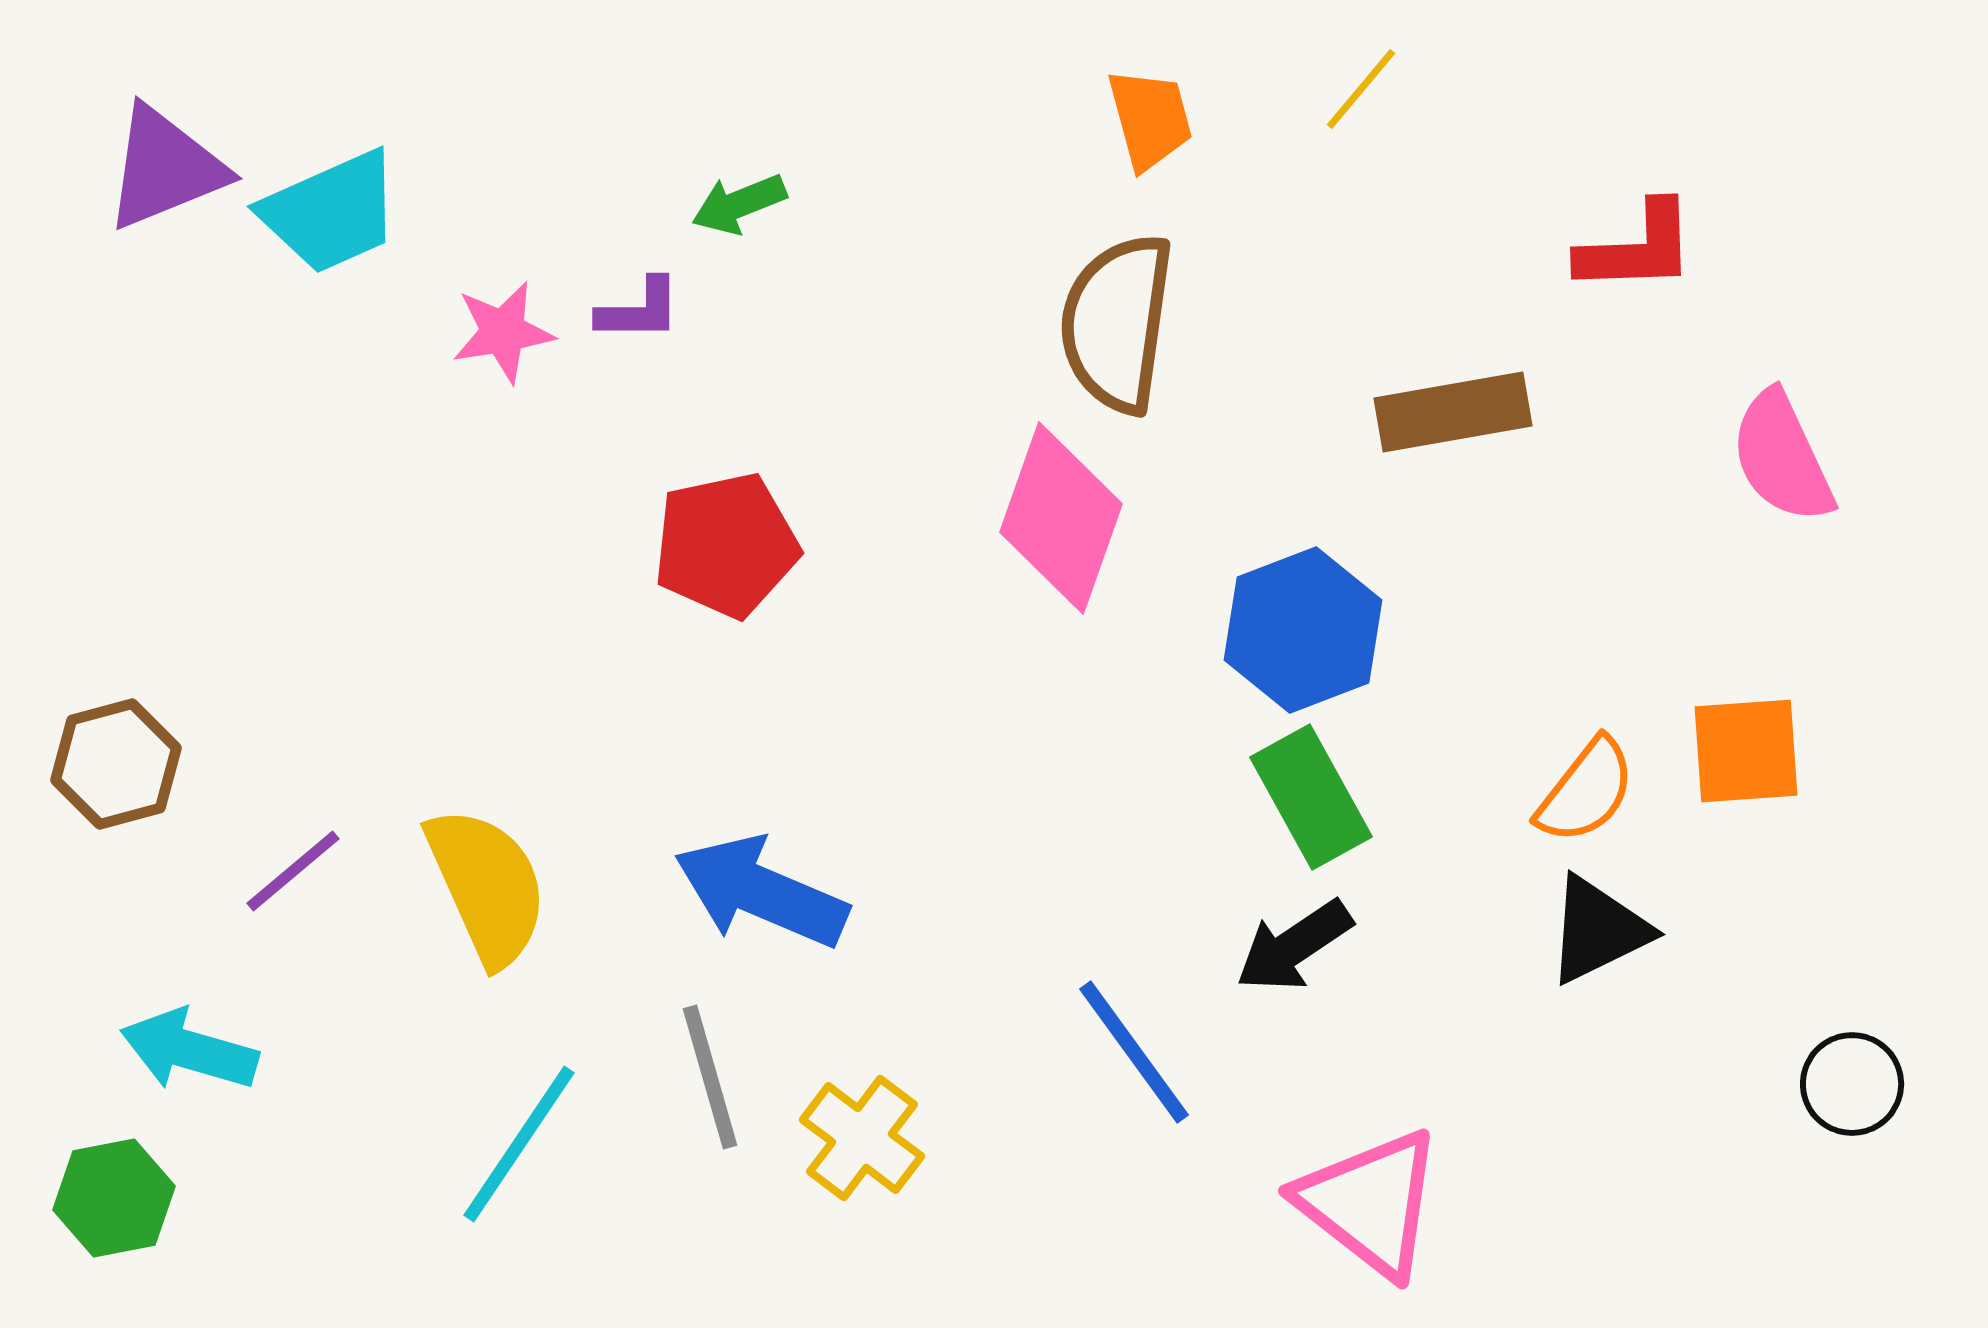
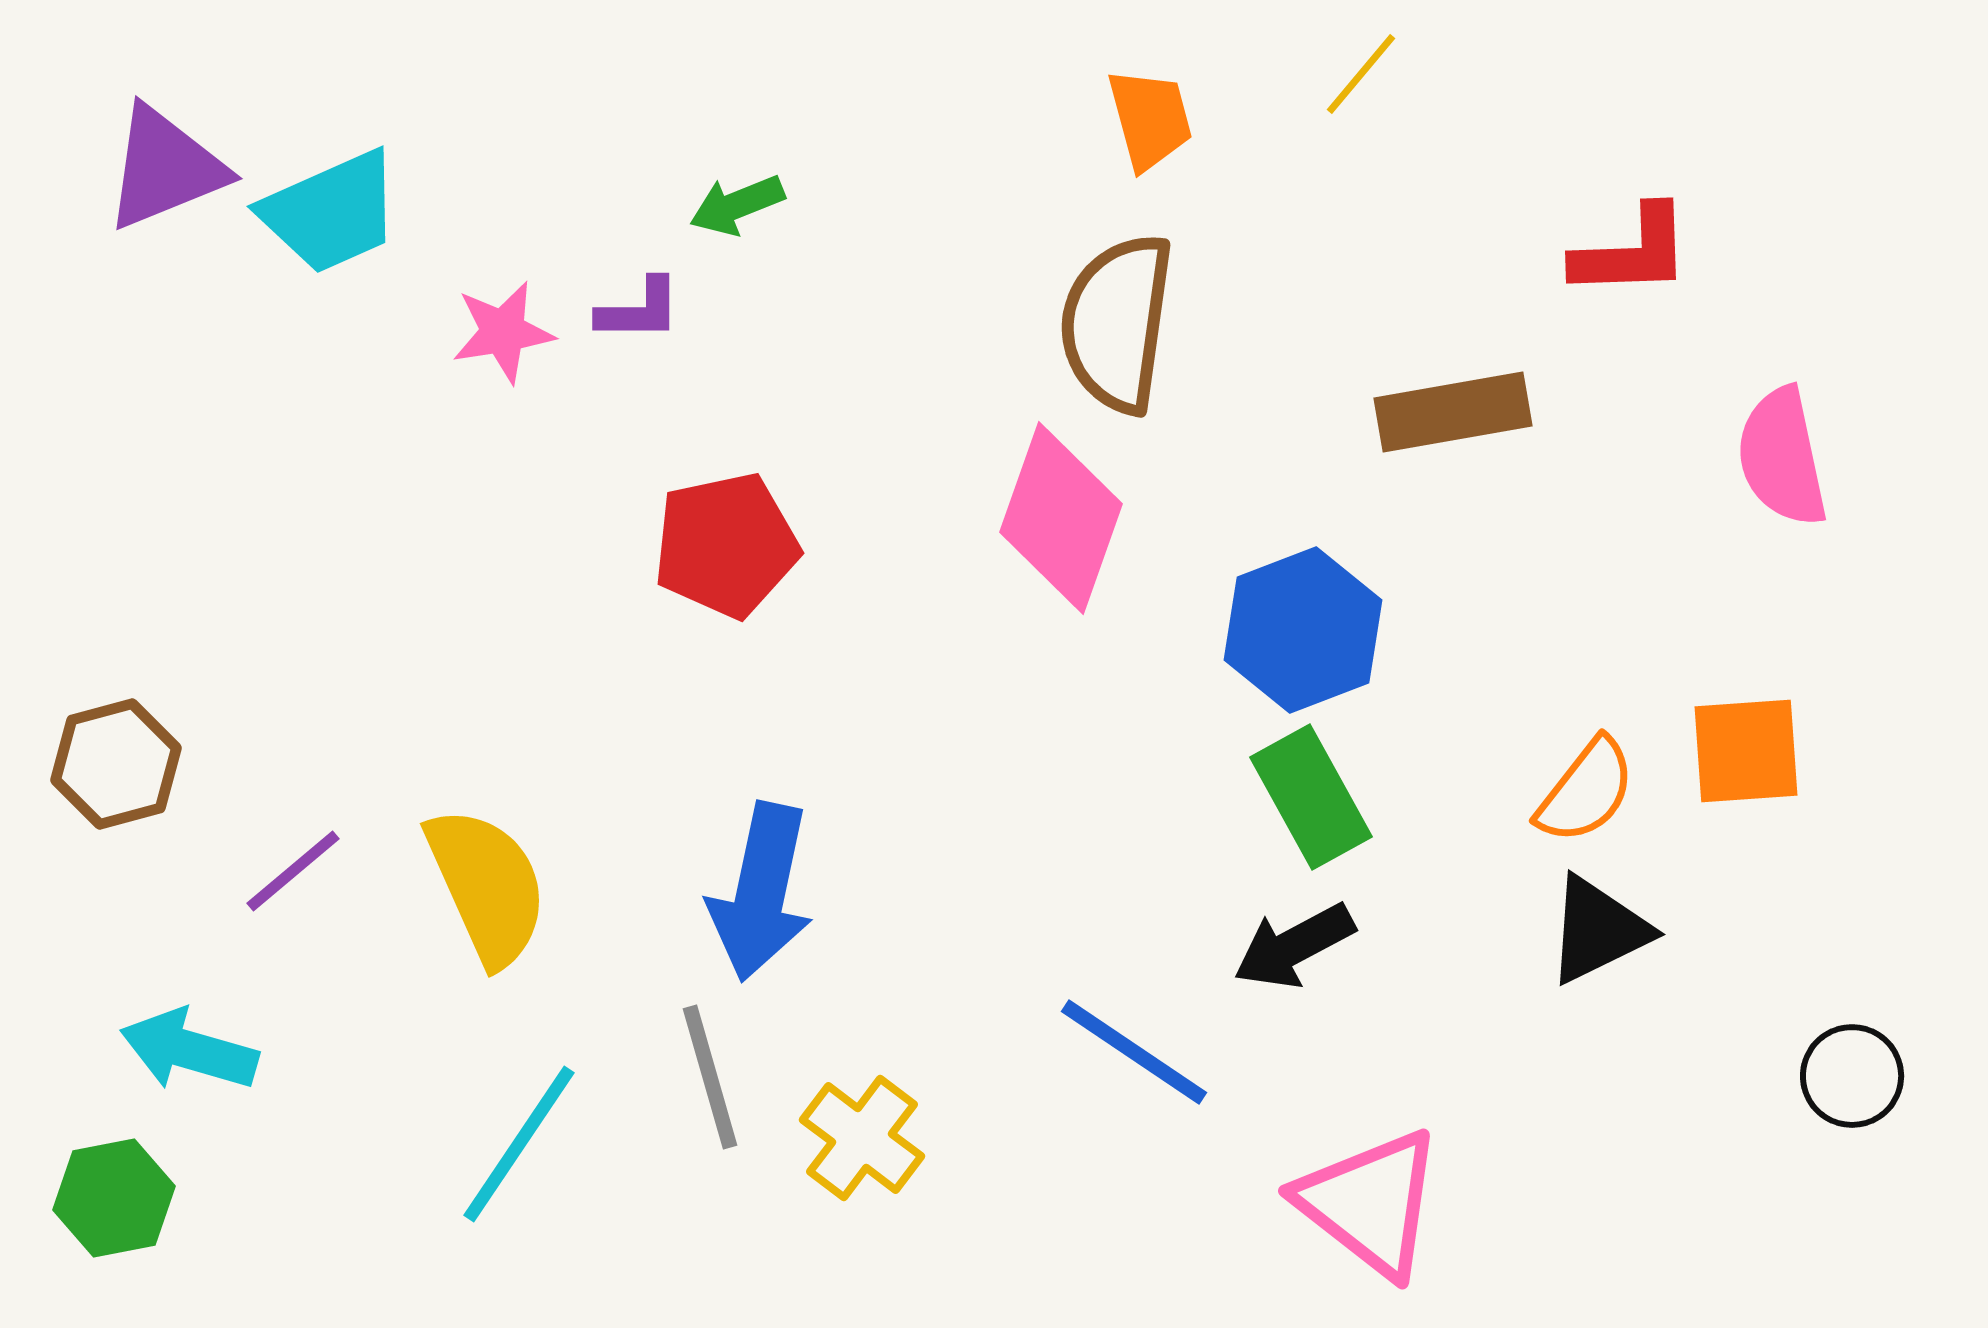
yellow line: moved 15 px up
green arrow: moved 2 px left, 1 px down
red L-shape: moved 5 px left, 4 px down
pink semicircle: rotated 13 degrees clockwise
blue arrow: rotated 101 degrees counterclockwise
black arrow: rotated 6 degrees clockwise
blue line: rotated 20 degrees counterclockwise
black circle: moved 8 px up
